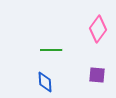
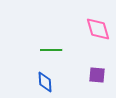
pink diamond: rotated 52 degrees counterclockwise
